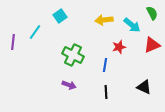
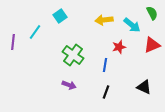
green cross: rotated 10 degrees clockwise
black line: rotated 24 degrees clockwise
